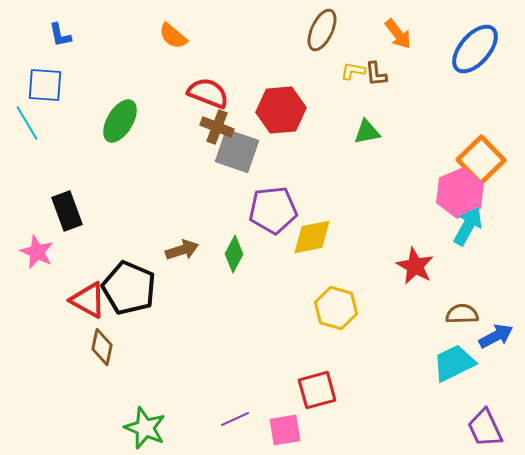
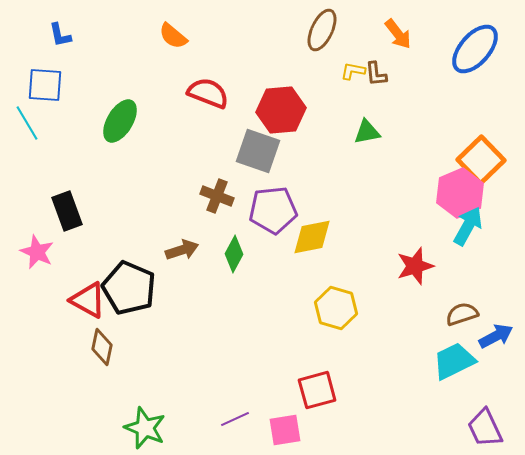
brown cross: moved 69 px down
gray square: moved 21 px right
red star: rotated 27 degrees clockwise
brown semicircle: rotated 16 degrees counterclockwise
cyan trapezoid: moved 2 px up
